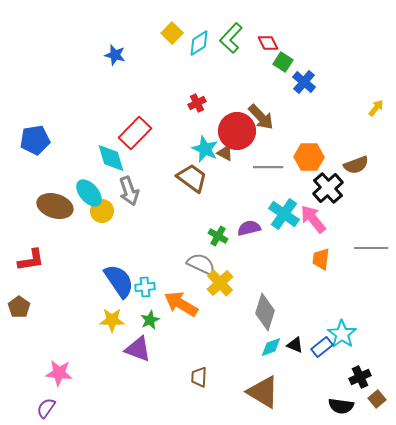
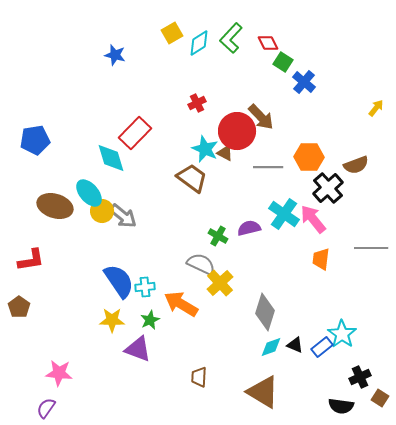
yellow square at (172, 33): rotated 15 degrees clockwise
gray arrow at (129, 191): moved 6 px left, 25 px down; rotated 32 degrees counterclockwise
brown square at (377, 399): moved 3 px right, 1 px up; rotated 18 degrees counterclockwise
